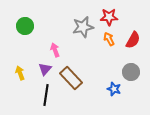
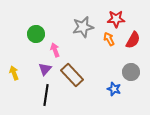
red star: moved 7 px right, 2 px down
green circle: moved 11 px right, 8 px down
yellow arrow: moved 6 px left
brown rectangle: moved 1 px right, 3 px up
